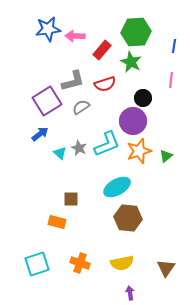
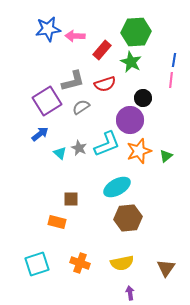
blue line: moved 14 px down
purple circle: moved 3 px left, 1 px up
brown hexagon: rotated 12 degrees counterclockwise
